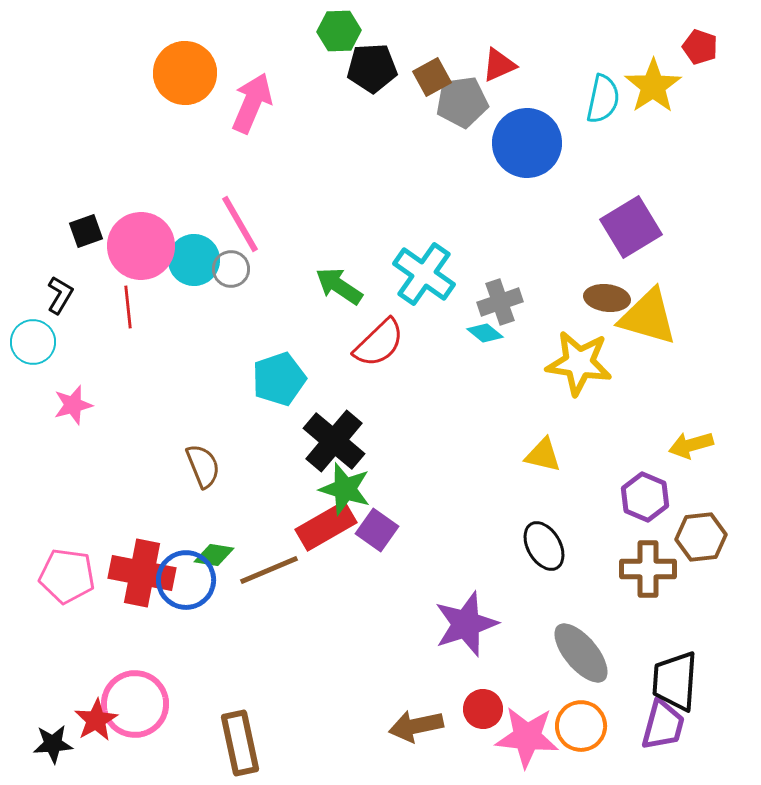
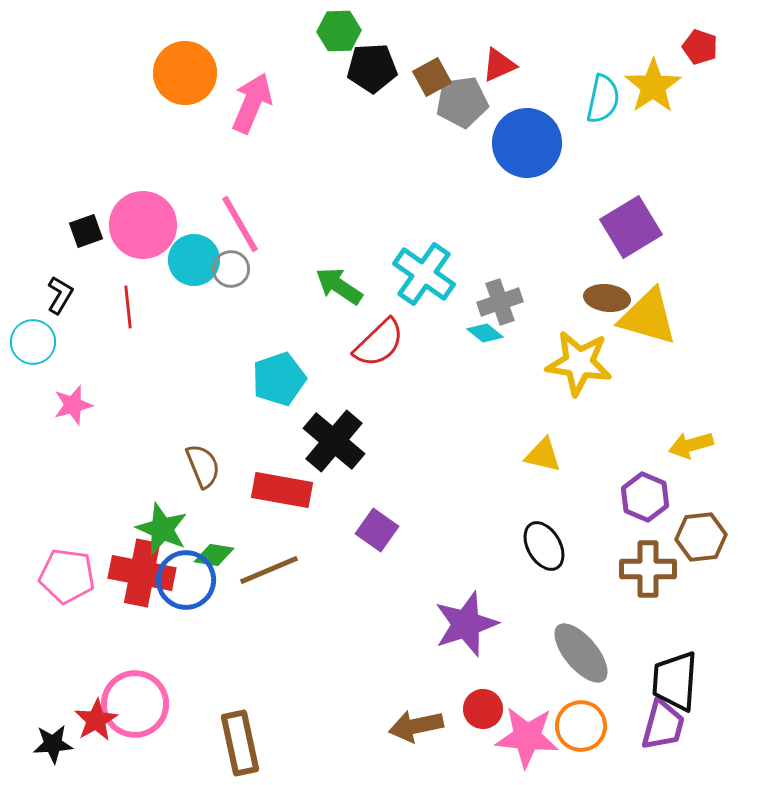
pink circle at (141, 246): moved 2 px right, 21 px up
green star at (345, 489): moved 183 px left, 40 px down; rotated 6 degrees clockwise
red rectangle at (326, 526): moved 44 px left, 36 px up; rotated 40 degrees clockwise
